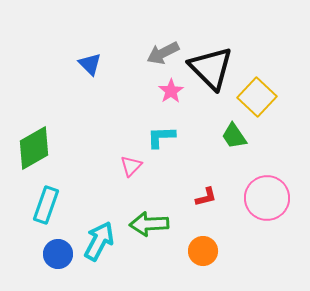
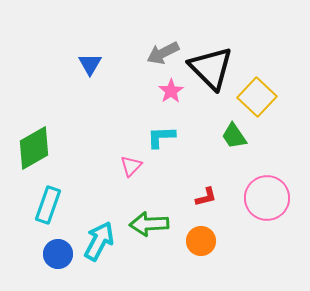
blue triangle: rotated 15 degrees clockwise
cyan rectangle: moved 2 px right
orange circle: moved 2 px left, 10 px up
